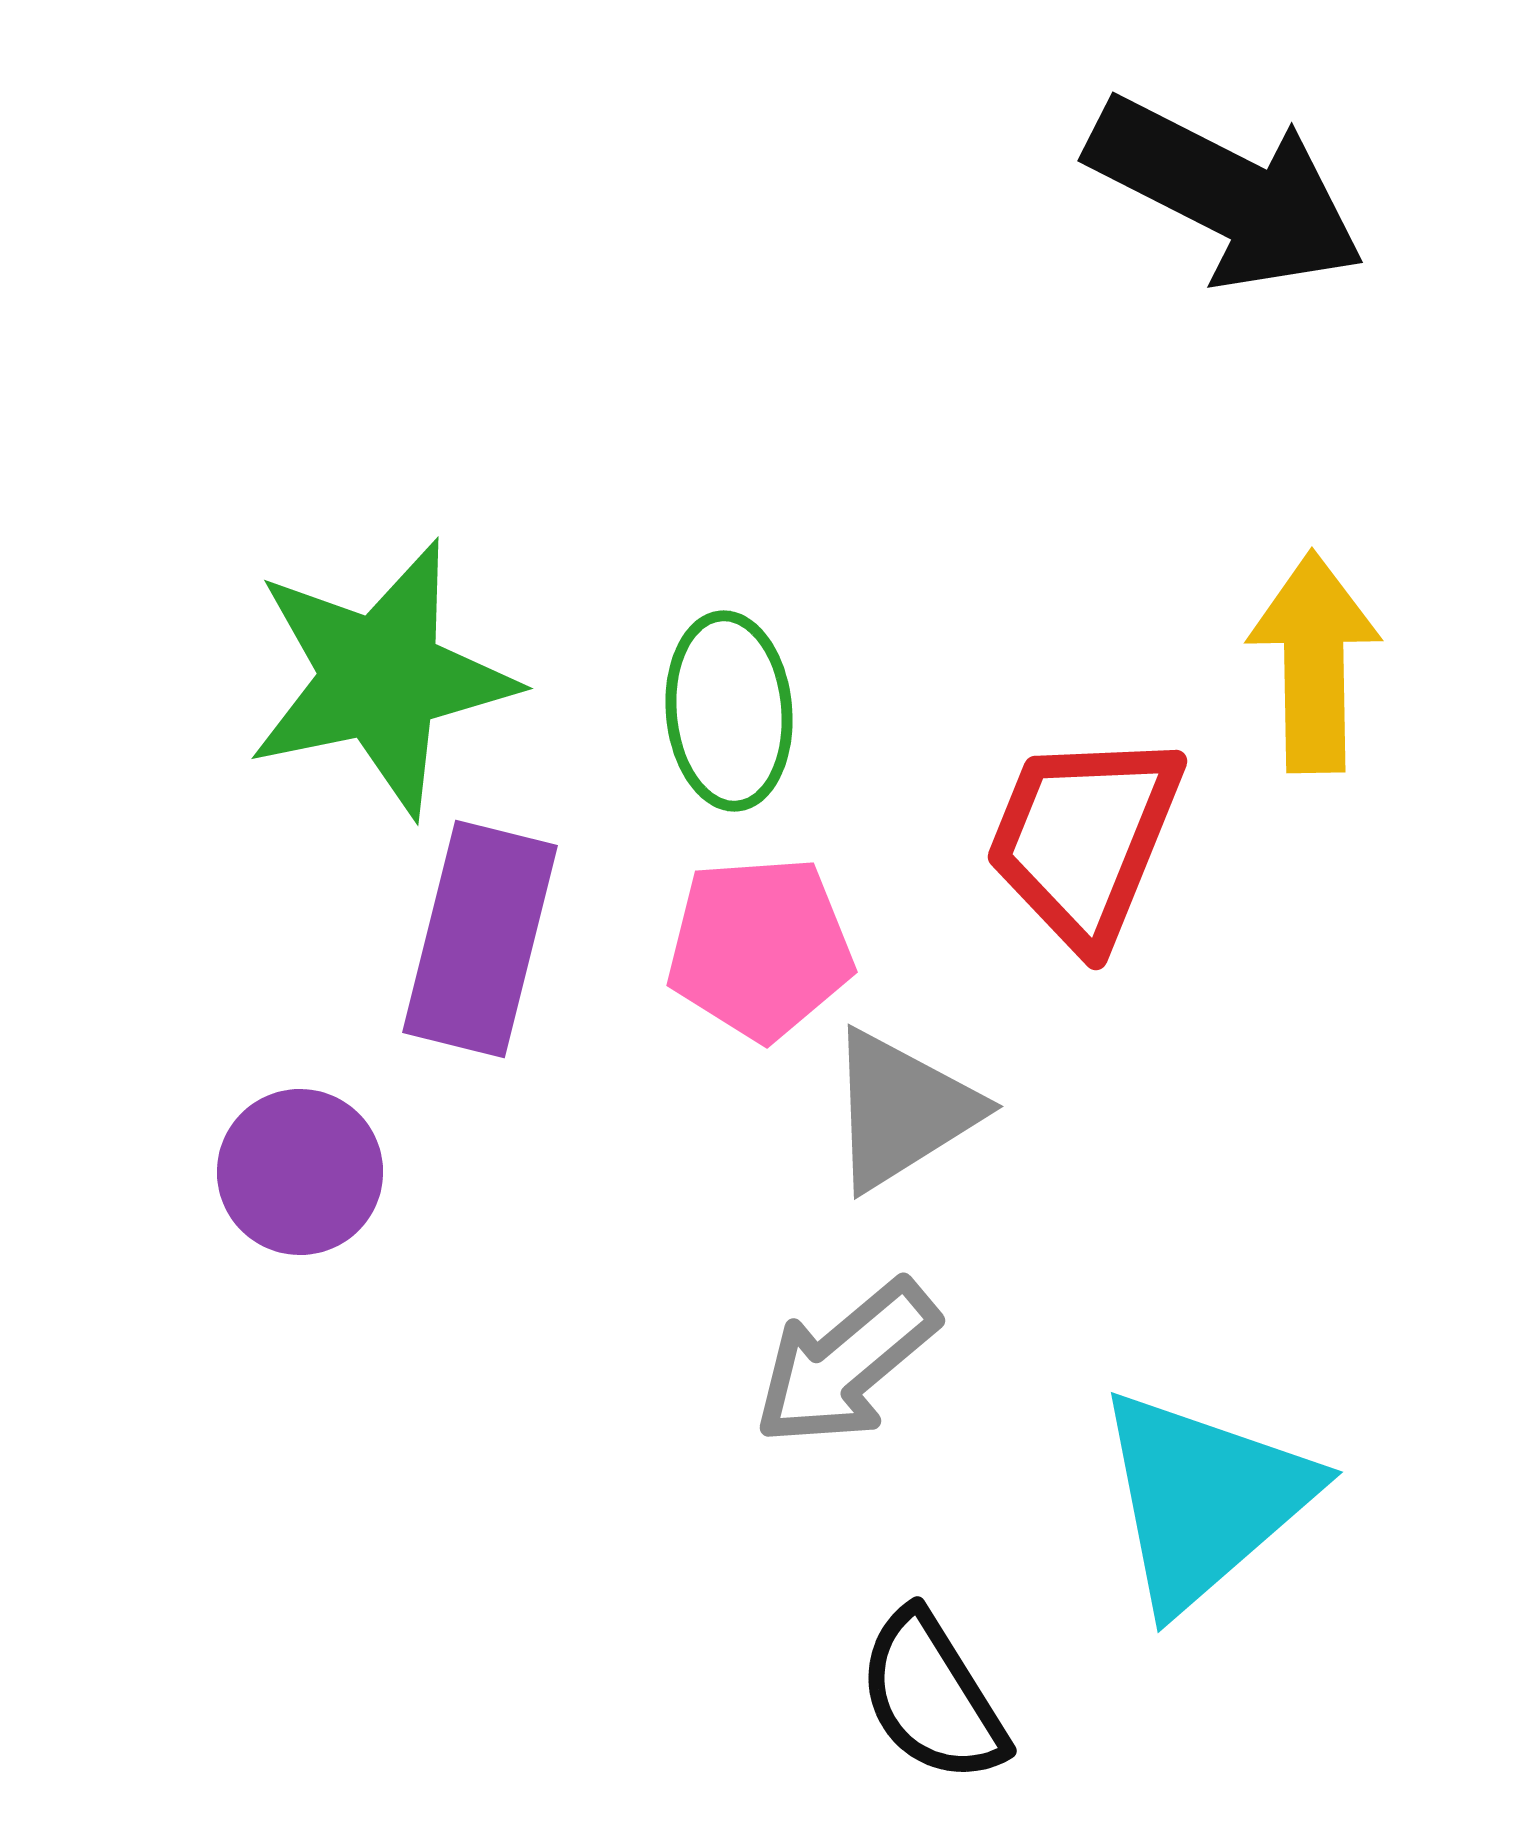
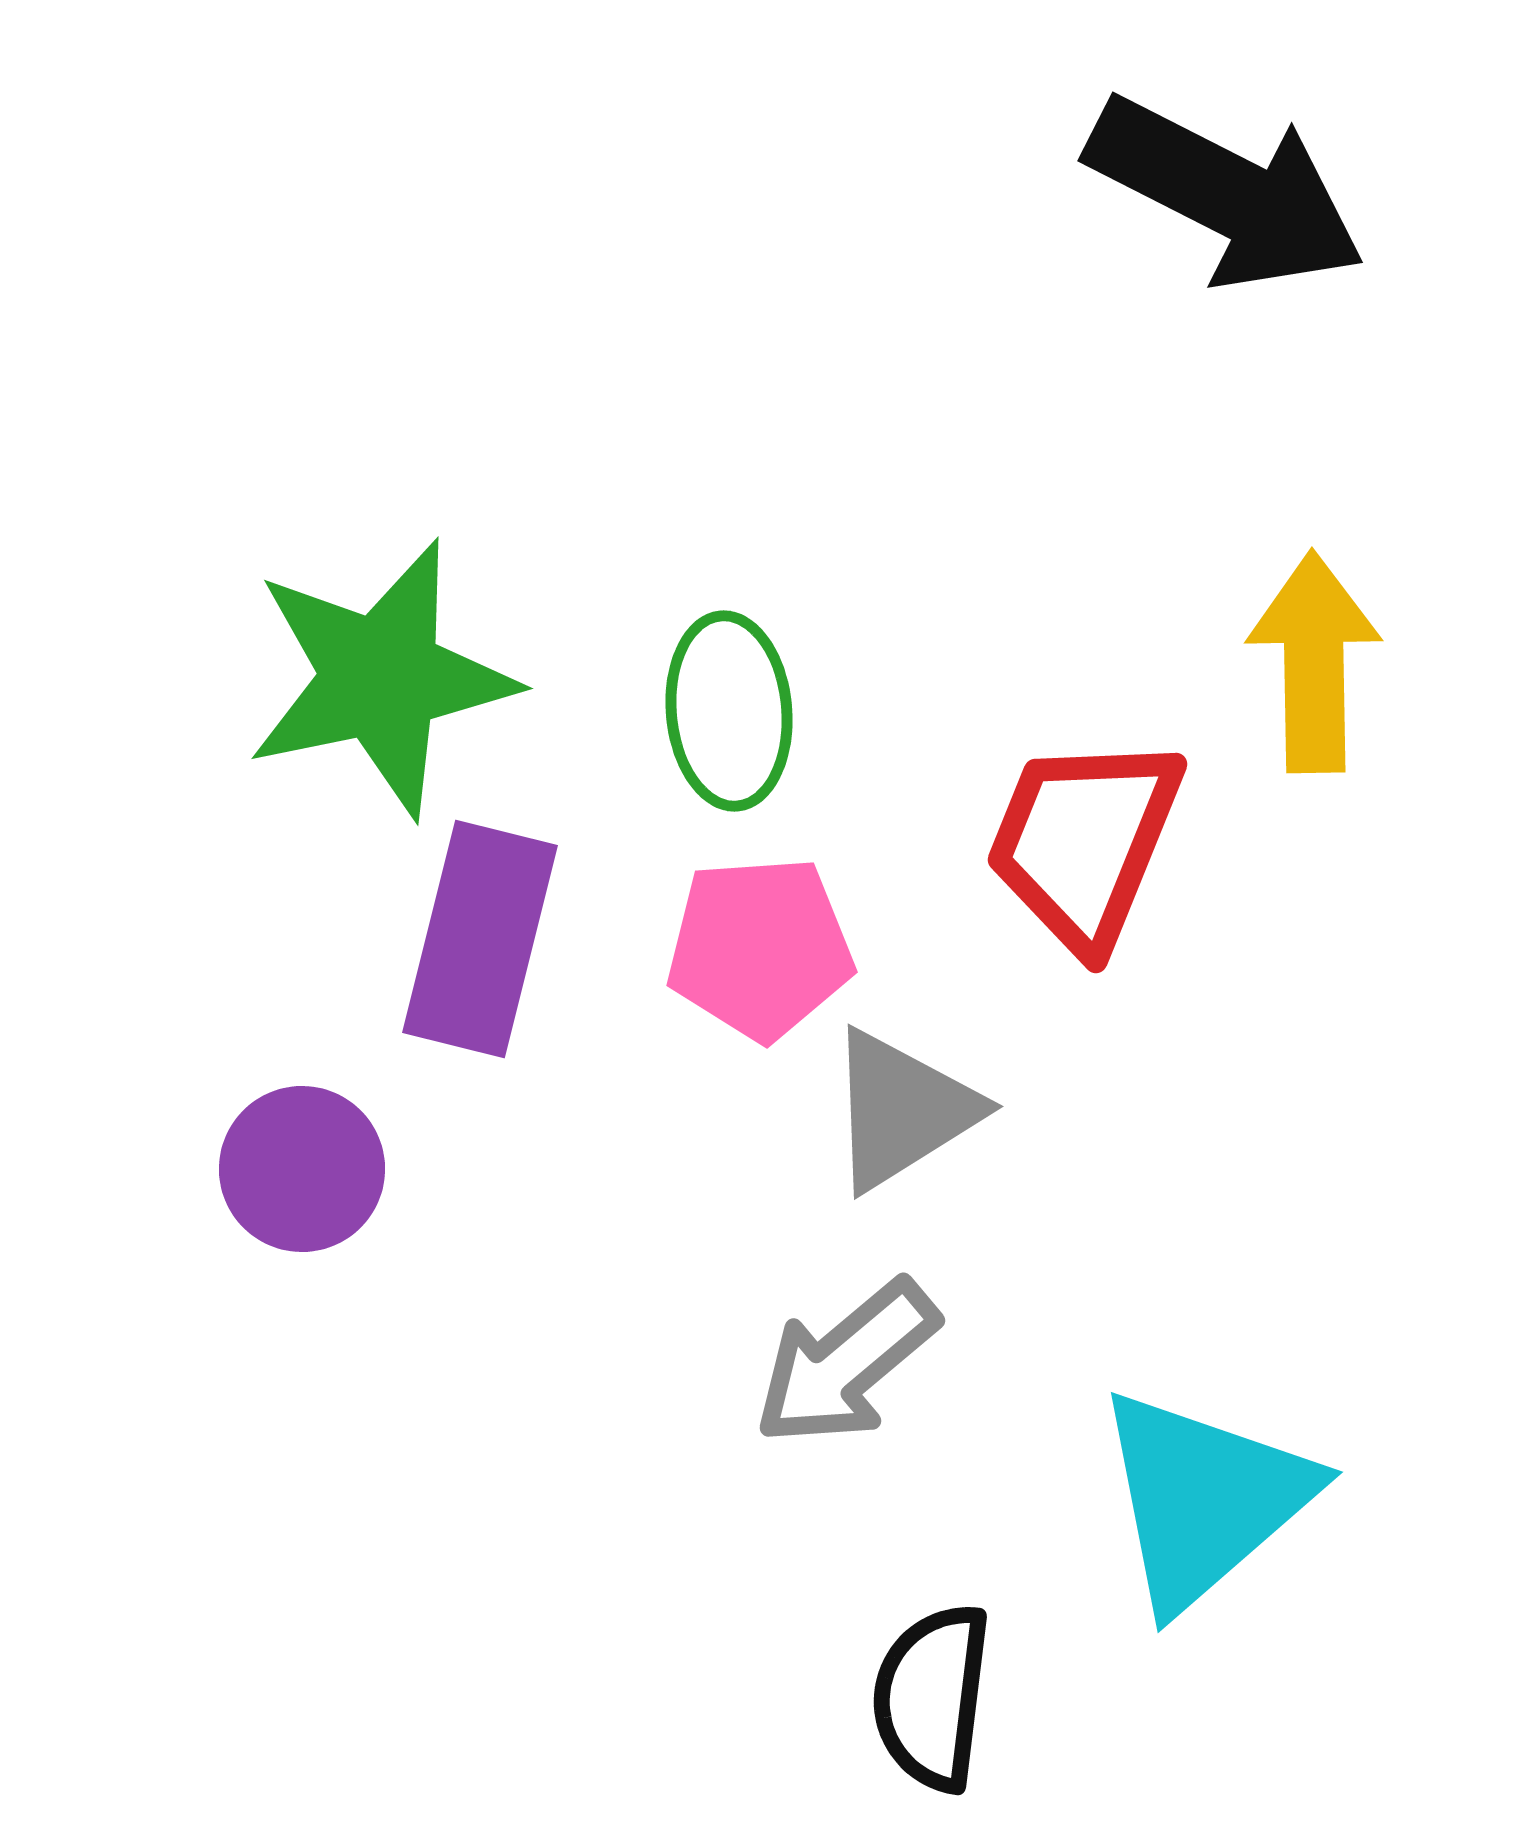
red trapezoid: moved 3 px down
purple circle: moved 2 px right, 3 px up
black semicircle: rotated 39 degrees clockwise
